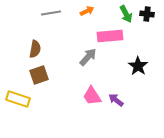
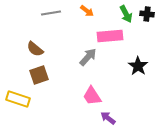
orange arrow: rotated 64 degrees clockwise
brown semicircle: rotated 120 degrees clockwise
purple arrow: moved 8 px left, 18 px down
